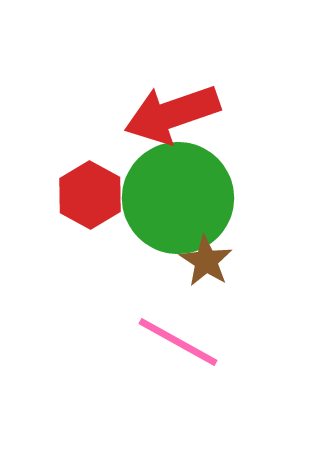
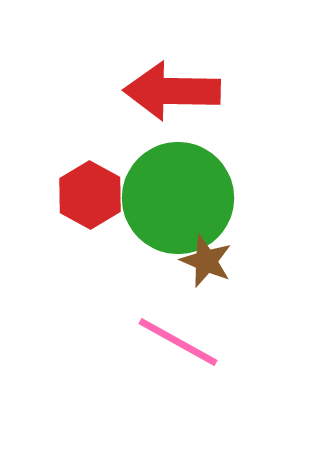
red arrow: moved 23 px up; rotated 20 degrees clockwise
brown star: rotated 10 degrees counterclockwise
